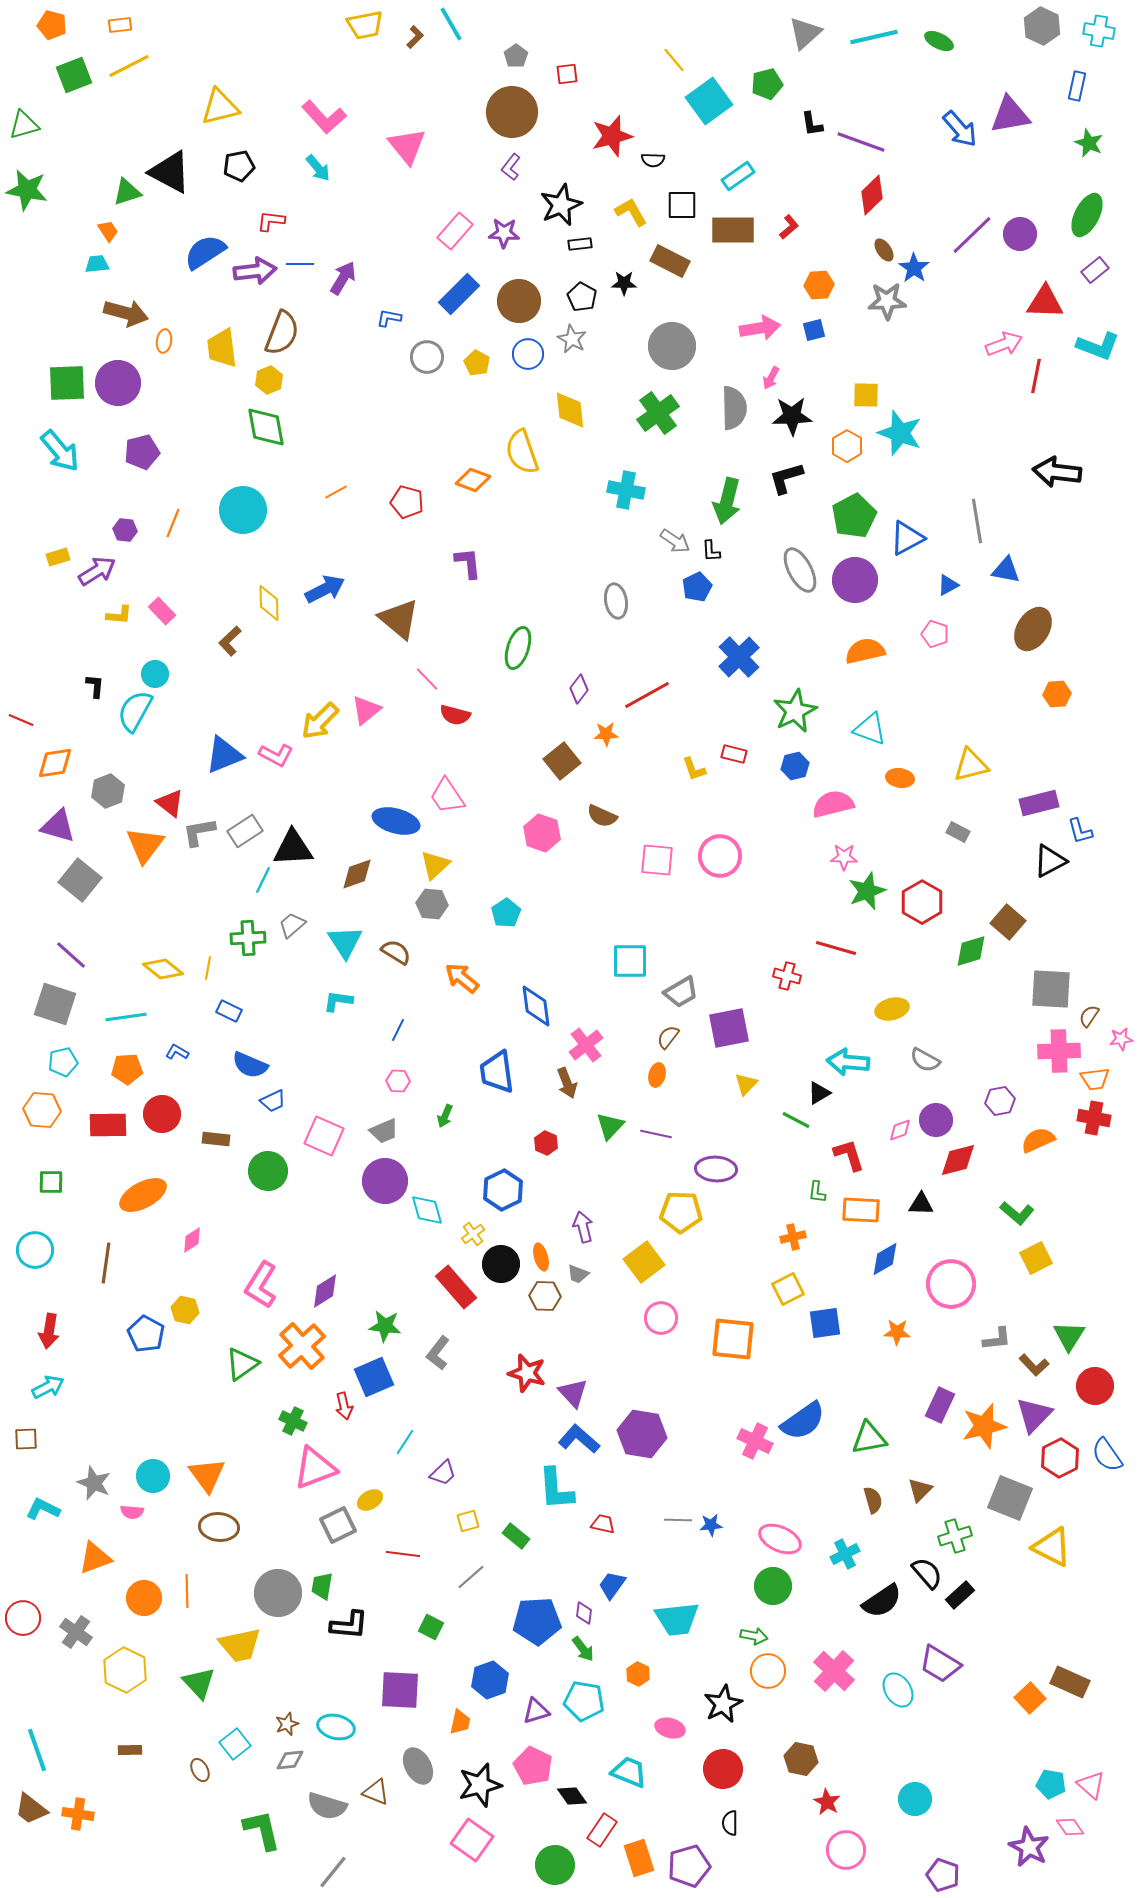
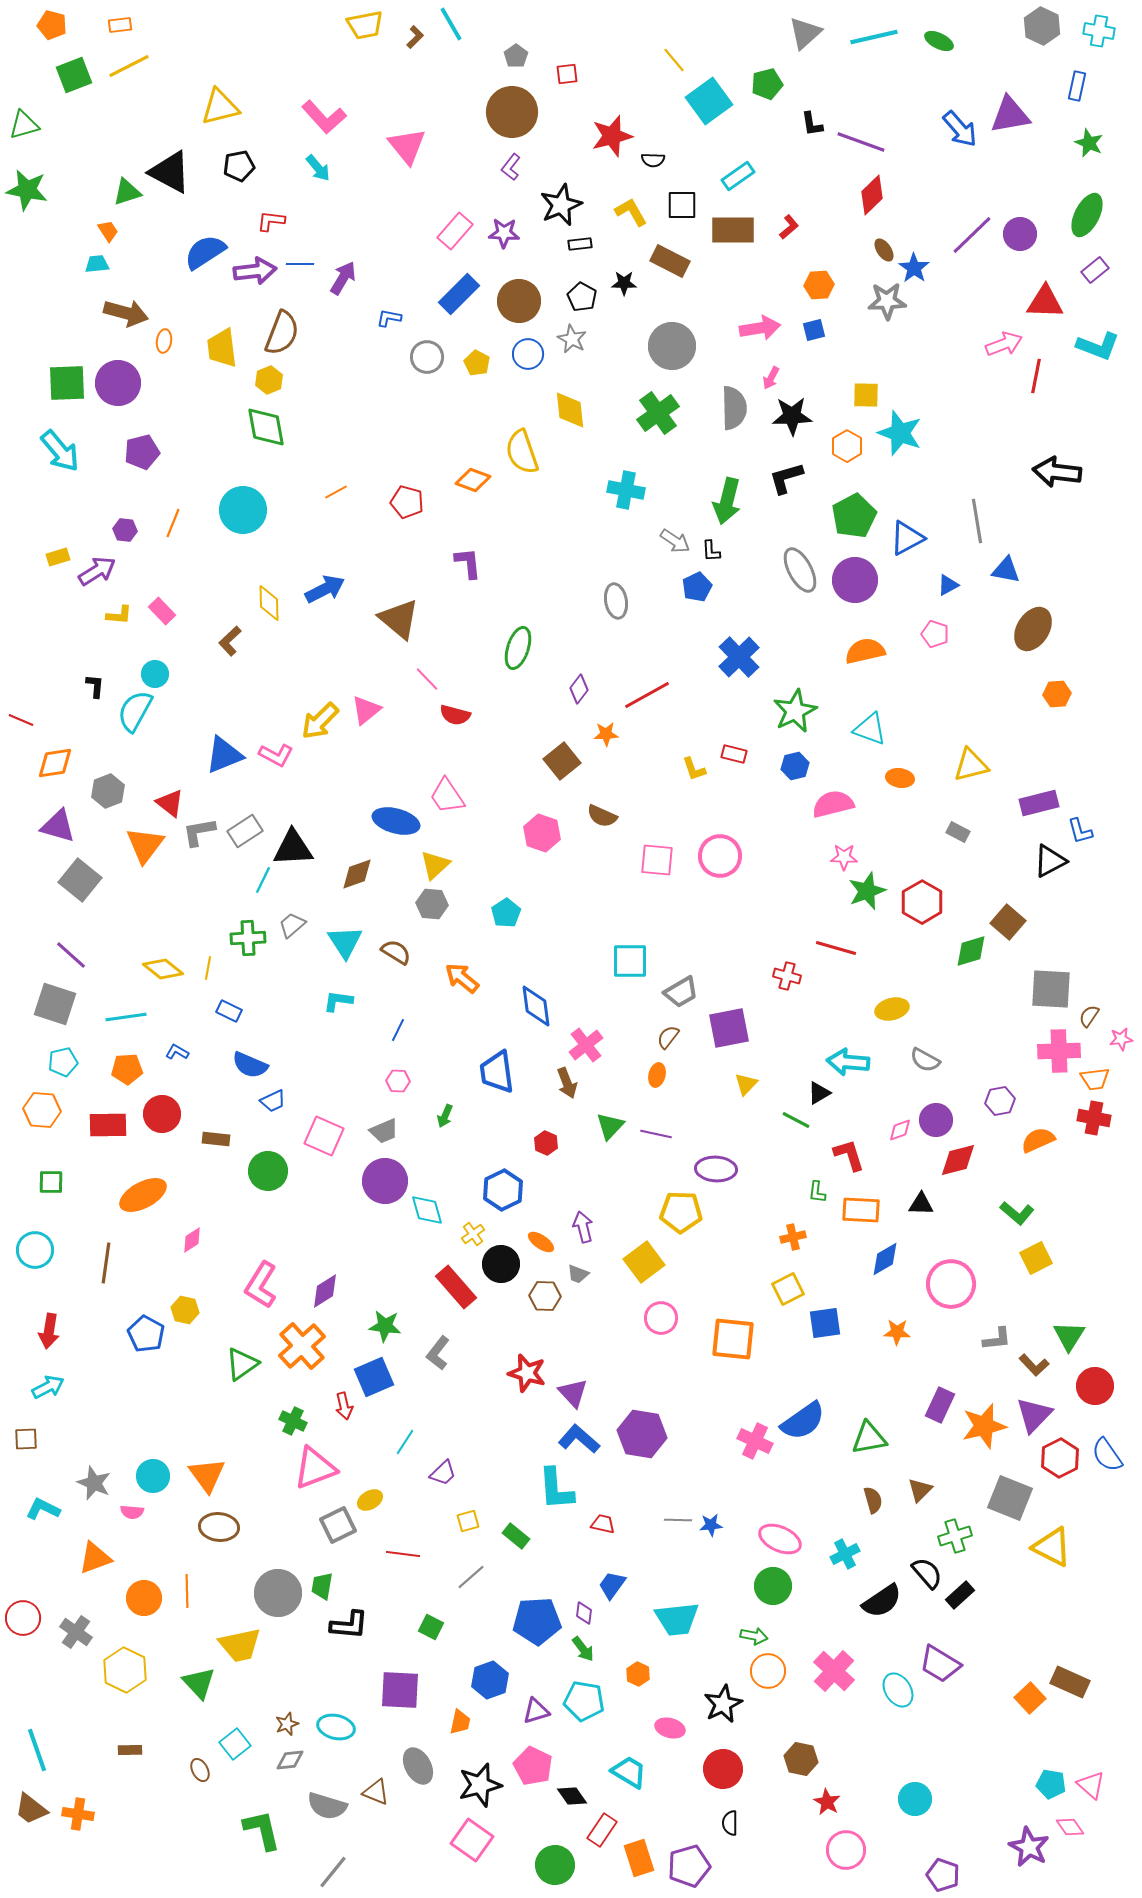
orange ellipse at (541, 1257): moved 15 px up; rotated 40 degrees counterclockwise
cyan trapezoid at (629, 1772): rotated 9 degrees clockwise
